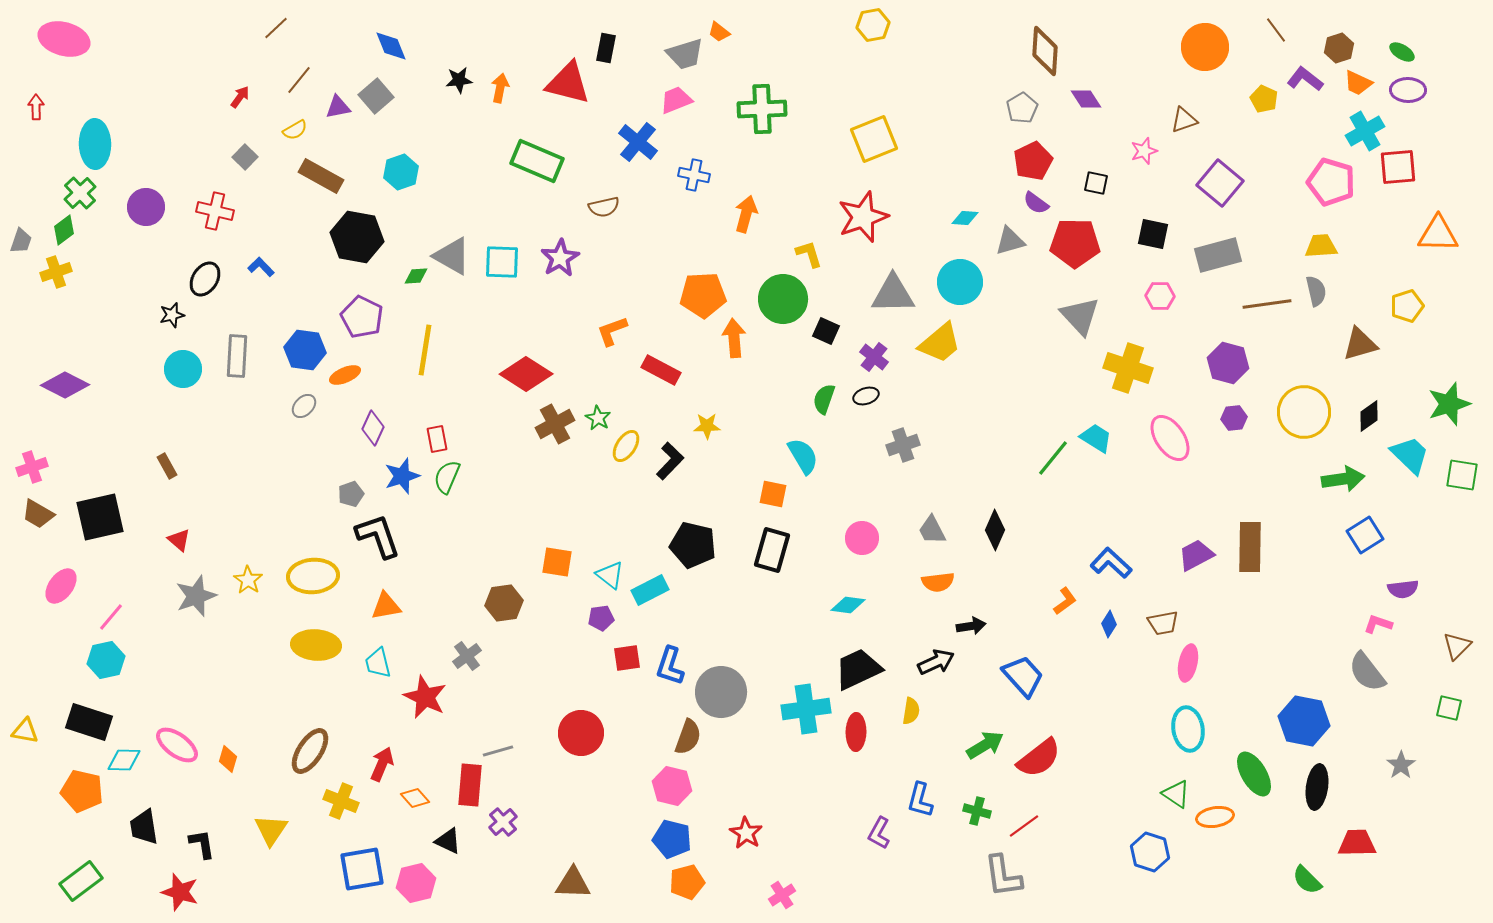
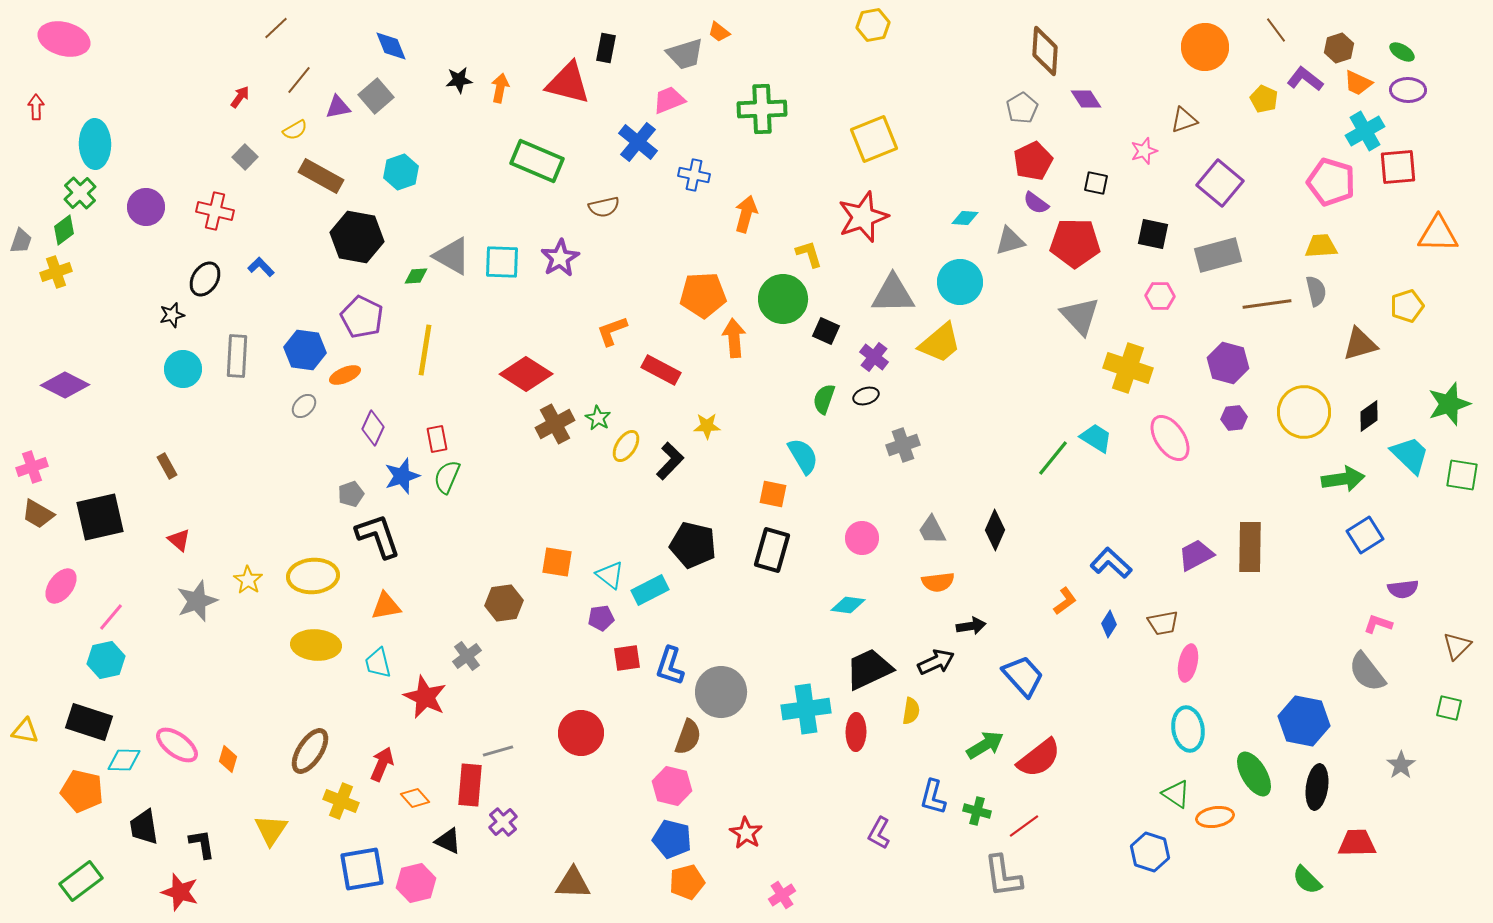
pink trapezoid at (676, 100): moved 7 px left
gray star at (196, 596): moved 1 px right, 5 px down
black trapezoid at (858, 669): moved 11 px right
blue L-shape at (920, 800): moved 13 px right, 3 px up
